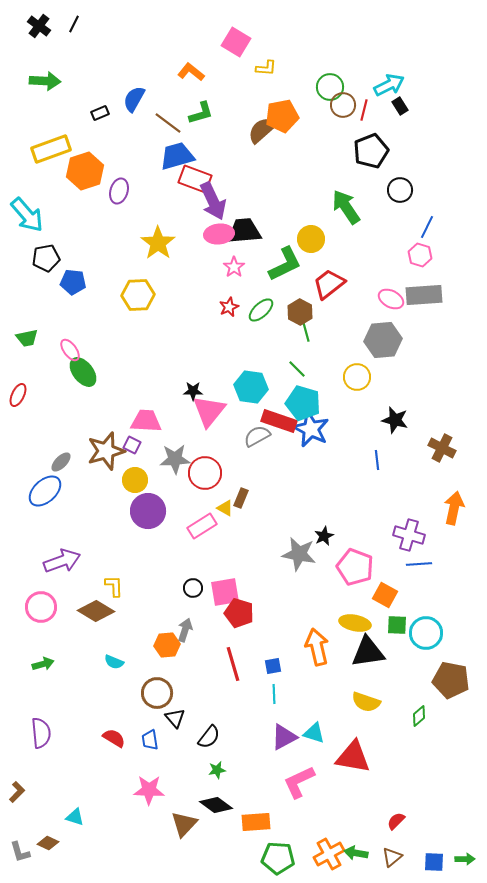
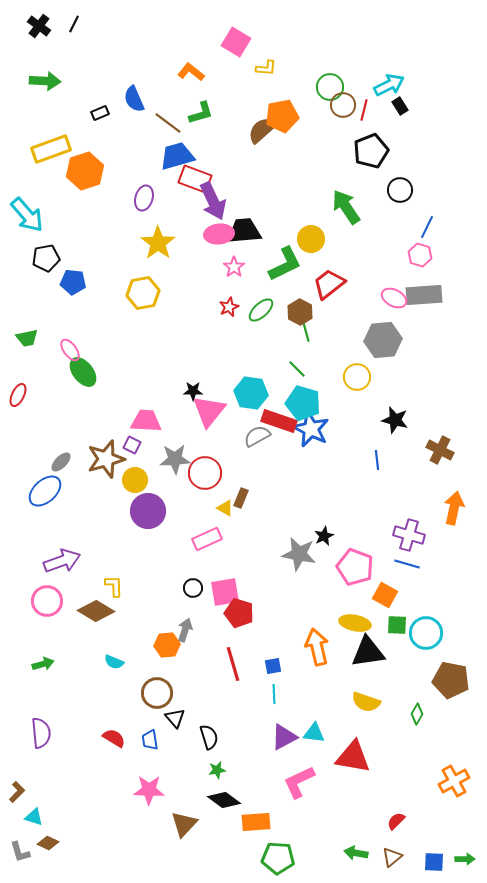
blue semicircle at (134, 99): rotated 52 degrees counterclockwise
purple ellipse at (119, 191): moved 25 px right, 7 px down
yellow hexagon at (138, 295): moved 5 px right, 2 px up; rotated 8 degrees counterclockwise
pink ellipse at (391, 299): moved 3 px right, 1 px up
cyan hexagon at (251, 387): moved 6 px down
brown cross at (442, 448): moved 2 px left, 2 px down
brown star at (106, 451): moved 8 px down
pink rectangle at (202, 526): moved 5 px right, 13 px down; rotated 8 degrees clockwise
blue line at (419, 564): moved 12 px left; rotated 20 degrees clockwise
pink circle at (41, 607): moved 6 px right, 6 px up
green diamond at (419, 716): moved 2 px left, 2 px up; rotated 20 degrees counterclockwise
cyan triangle at (314, 733): rotated 10 degrees counterclockwise
black semicircle at (209, 737): rotated 55 degrees counterclockwise
black diamond at (216, 805): moved 8 px right, 5 px up
cyan triangle at (75, 817): moved 41 px left
orange cross at (329, 854): moved 125 px right, 73 px up
